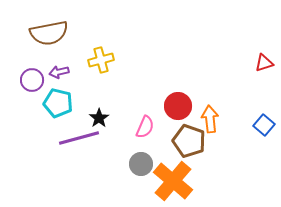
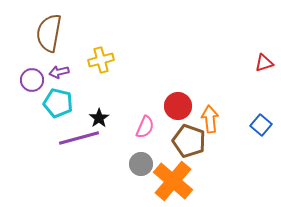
brown semicircle: rotated 111 degrees clockwise
blue square: moved 3 px left
